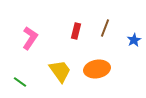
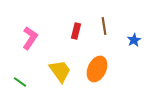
brown line: moved 1 px left, 2 px up; rotated 30 degrees counterclockwise
orange ellipse: rotated 55 degrees counterclockwise
